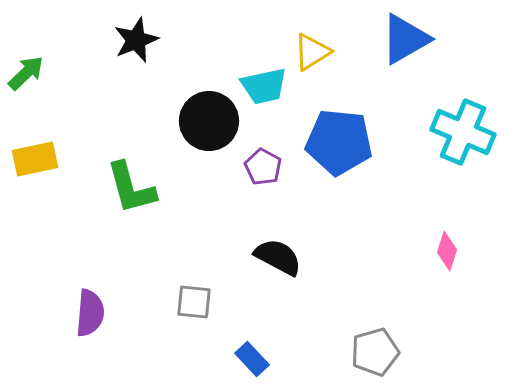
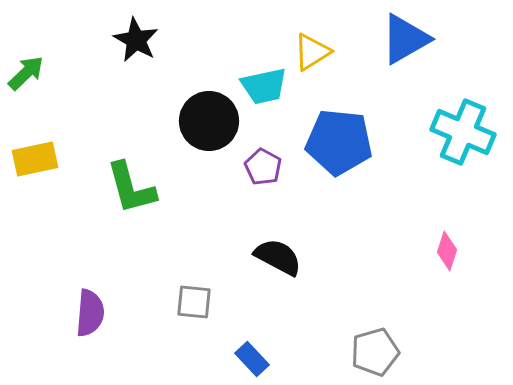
black star: rotated 21 degrees counterclockwise
